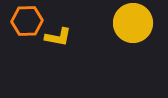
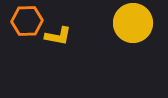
yellow L-shape: moved 1 px up
